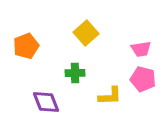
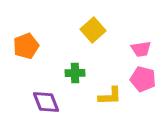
yellow square: moved 7 px right, 3 px up
